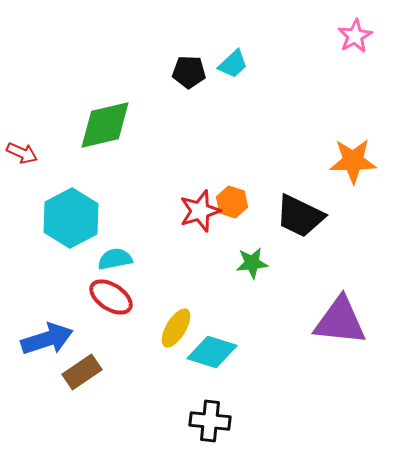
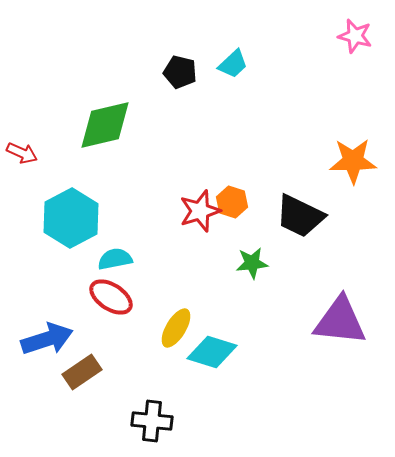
pink star: rotated 28 degrees counterclockwise
black pentagon: moved 9 px left; rotated 12 degrees clockwise
black cross: moved 58 px left
